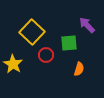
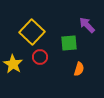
red circle: moved 6 px left, 2 px down
